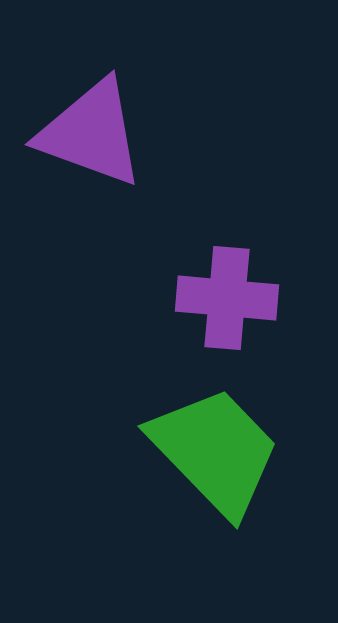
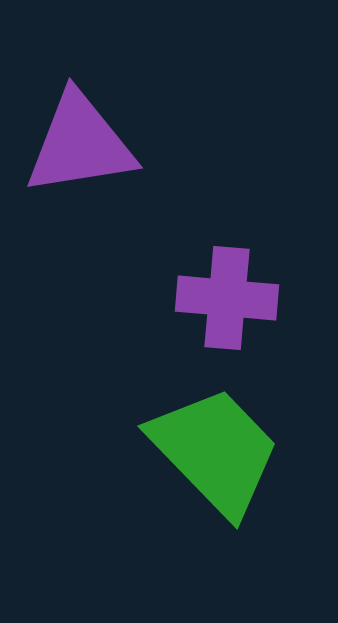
purple triangle: moved 11 px left, 11 px down; rotated 29 degrees counterclockwise
